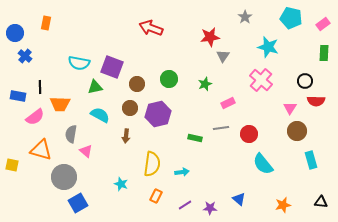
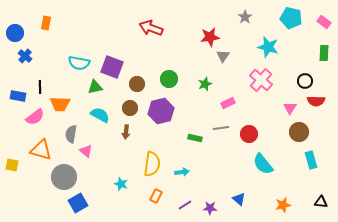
pink rectangle at (323, 24): moved 1 px right, 2 px up; rotated 72 degrees clockwise
purple hexagon at (158, 114): moved 3 px right, 3 px up
brown circle at (297, 131): moved 2 px right, 1 px down
brown arrow at (126, 136): moved 4 px up
